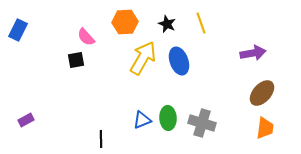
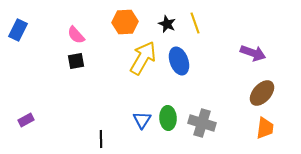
yellow line: moved 6 px left
pink semicircle: moved 10 px left, 2 px up
purple arrow: rotated 30 degrees clockwise
black square: moved 1 px down
blue triangle: rotated 36 degrees counterclockwise
